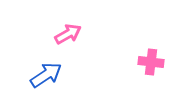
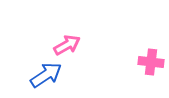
pink arrow: moved 1 px left, 11 px down
